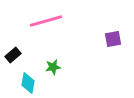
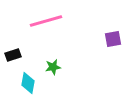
black rectangle: rotated 21 degrees clockwise
